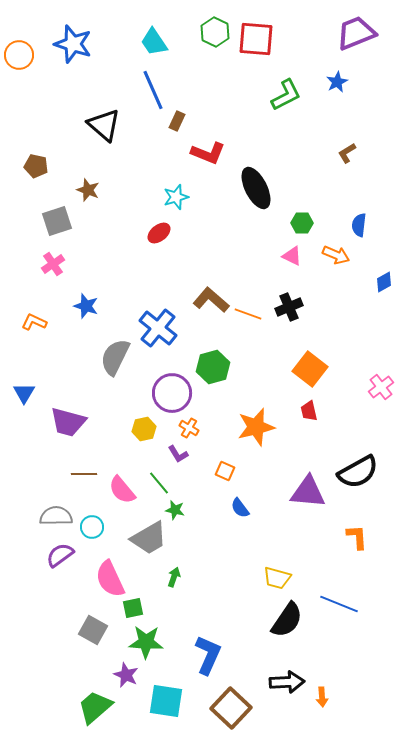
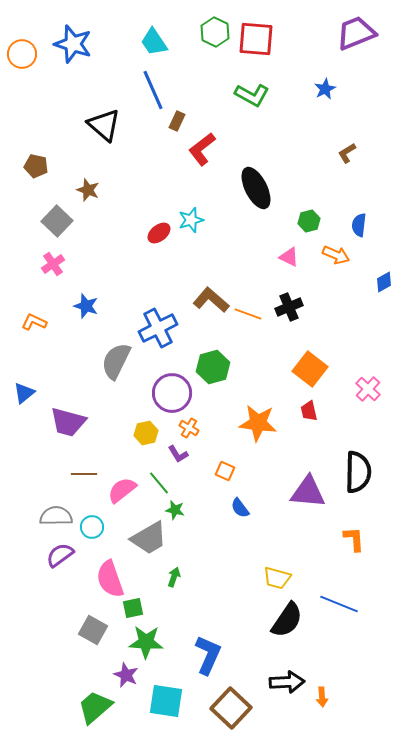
orange circle at (19, 55): moved 3 px right, 1 px up
blue star at (337, 82): moved 12 px left, 7 px down
green L-shape at (286, 95): moved 34 px left; rotated 56 degrees clockwise
red L-shape at (208, 153): moved 6 px left, 4 px up; rotated 120 degrees clockwise
cyan star at (176, 197): moved 15 px right, 23 px down
gray square at (57, 221): rotated 28 degrees counterclockwise
green hexagon at (302, 223): moved 7 px right, 2 px up; rotated 15 degrees counterclockwise
pink triangle at (292, 256): moved 3 px left, 1 px down
blue cross at (158, 328): rotated 24 degrees clockwise
gray semicircle at (115, 357): moved 1 px right, 4 px down
pink cross at (381, 387): moved 13 px left, 2 px down; rotated 10 degrees counterclockwise
blue triangle at (24, 393): rotated 20 degrees clockwise
orange star at (256, 427): moved 2 px right, 4 px up; rotated 21 degrees clockwise
yellow hexagon at (144, 429): moved 2 px right, 4 px down
black semicircle at (358, 472): rotated 60 degrees counterclockwise
pink semicircle at (122, 490): rotated 92 degrees clockwise
orange L-shape at (357, 537): moved 3 px left, 2 px down
pink semicircle at (110, 579): rotated 6 degrees clockwise
